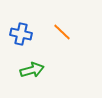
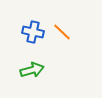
blue cross: moved 12 px right, 2 px up
